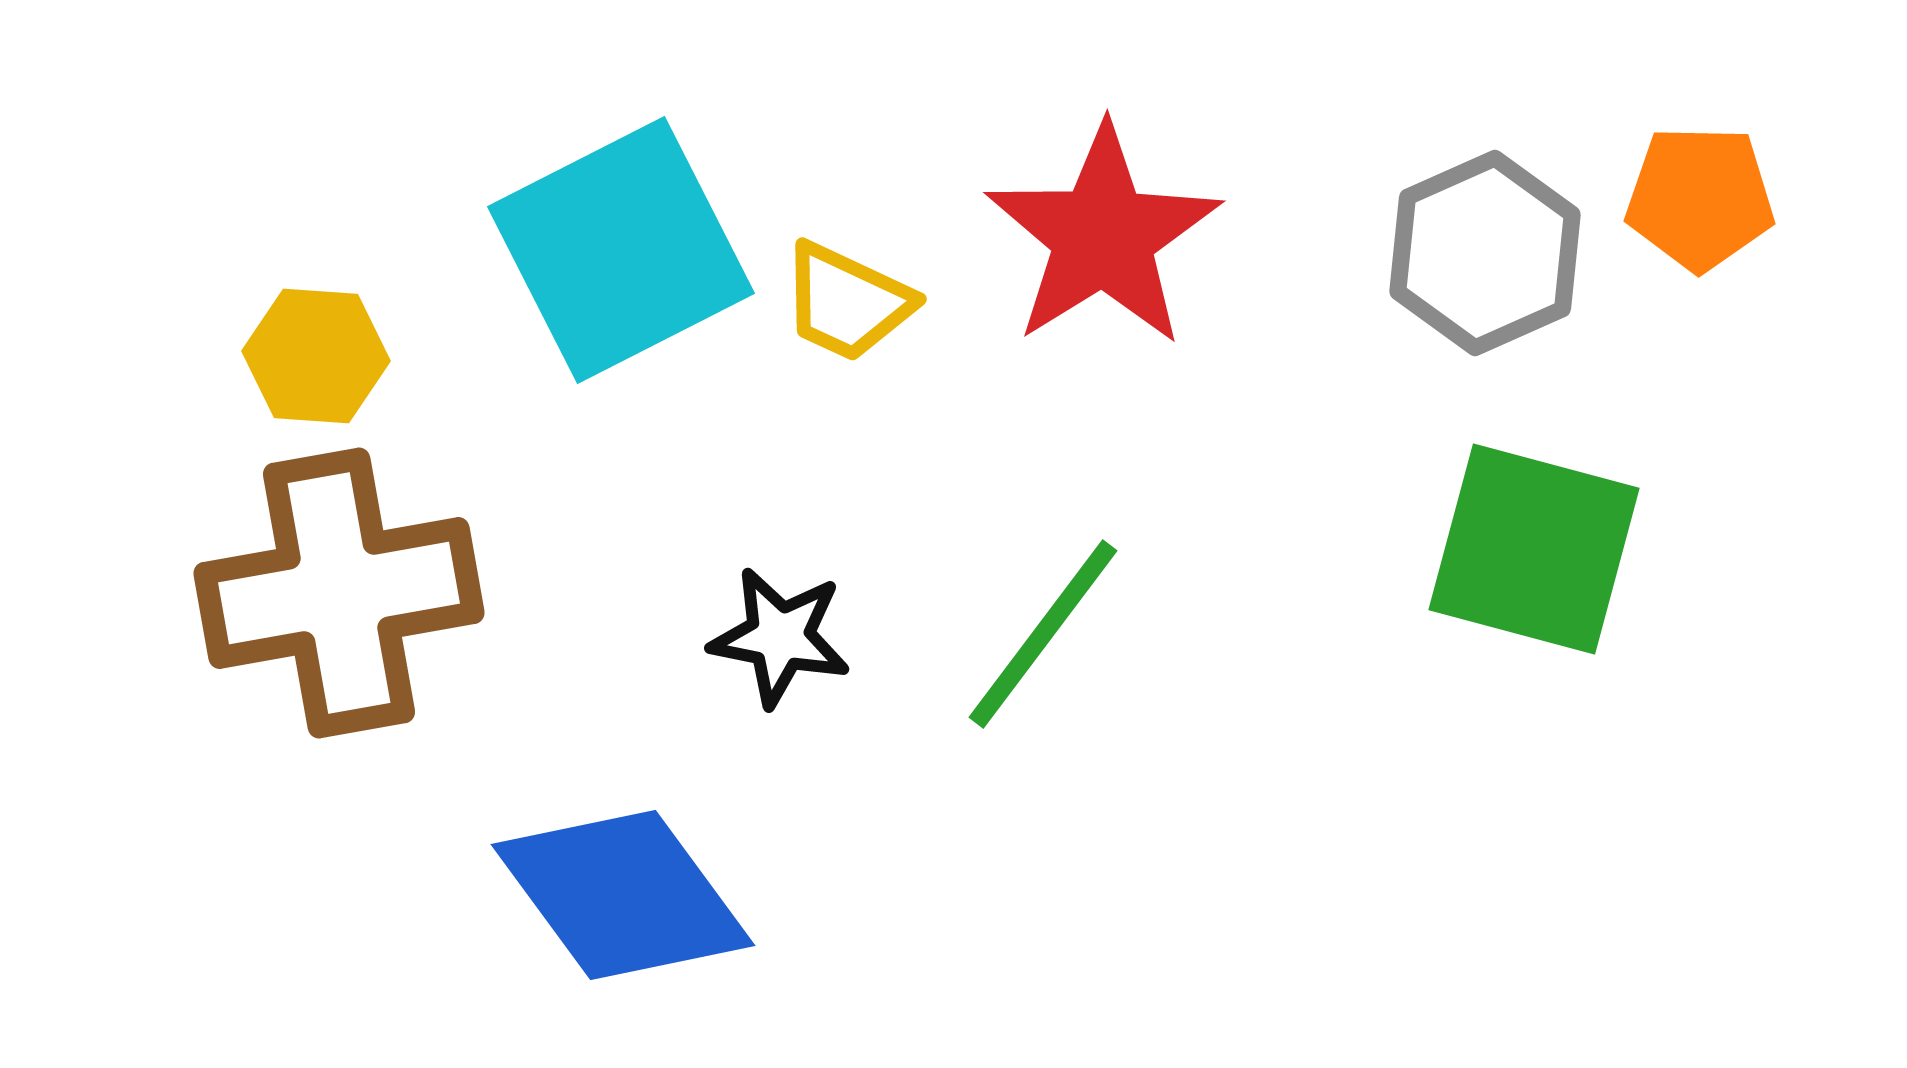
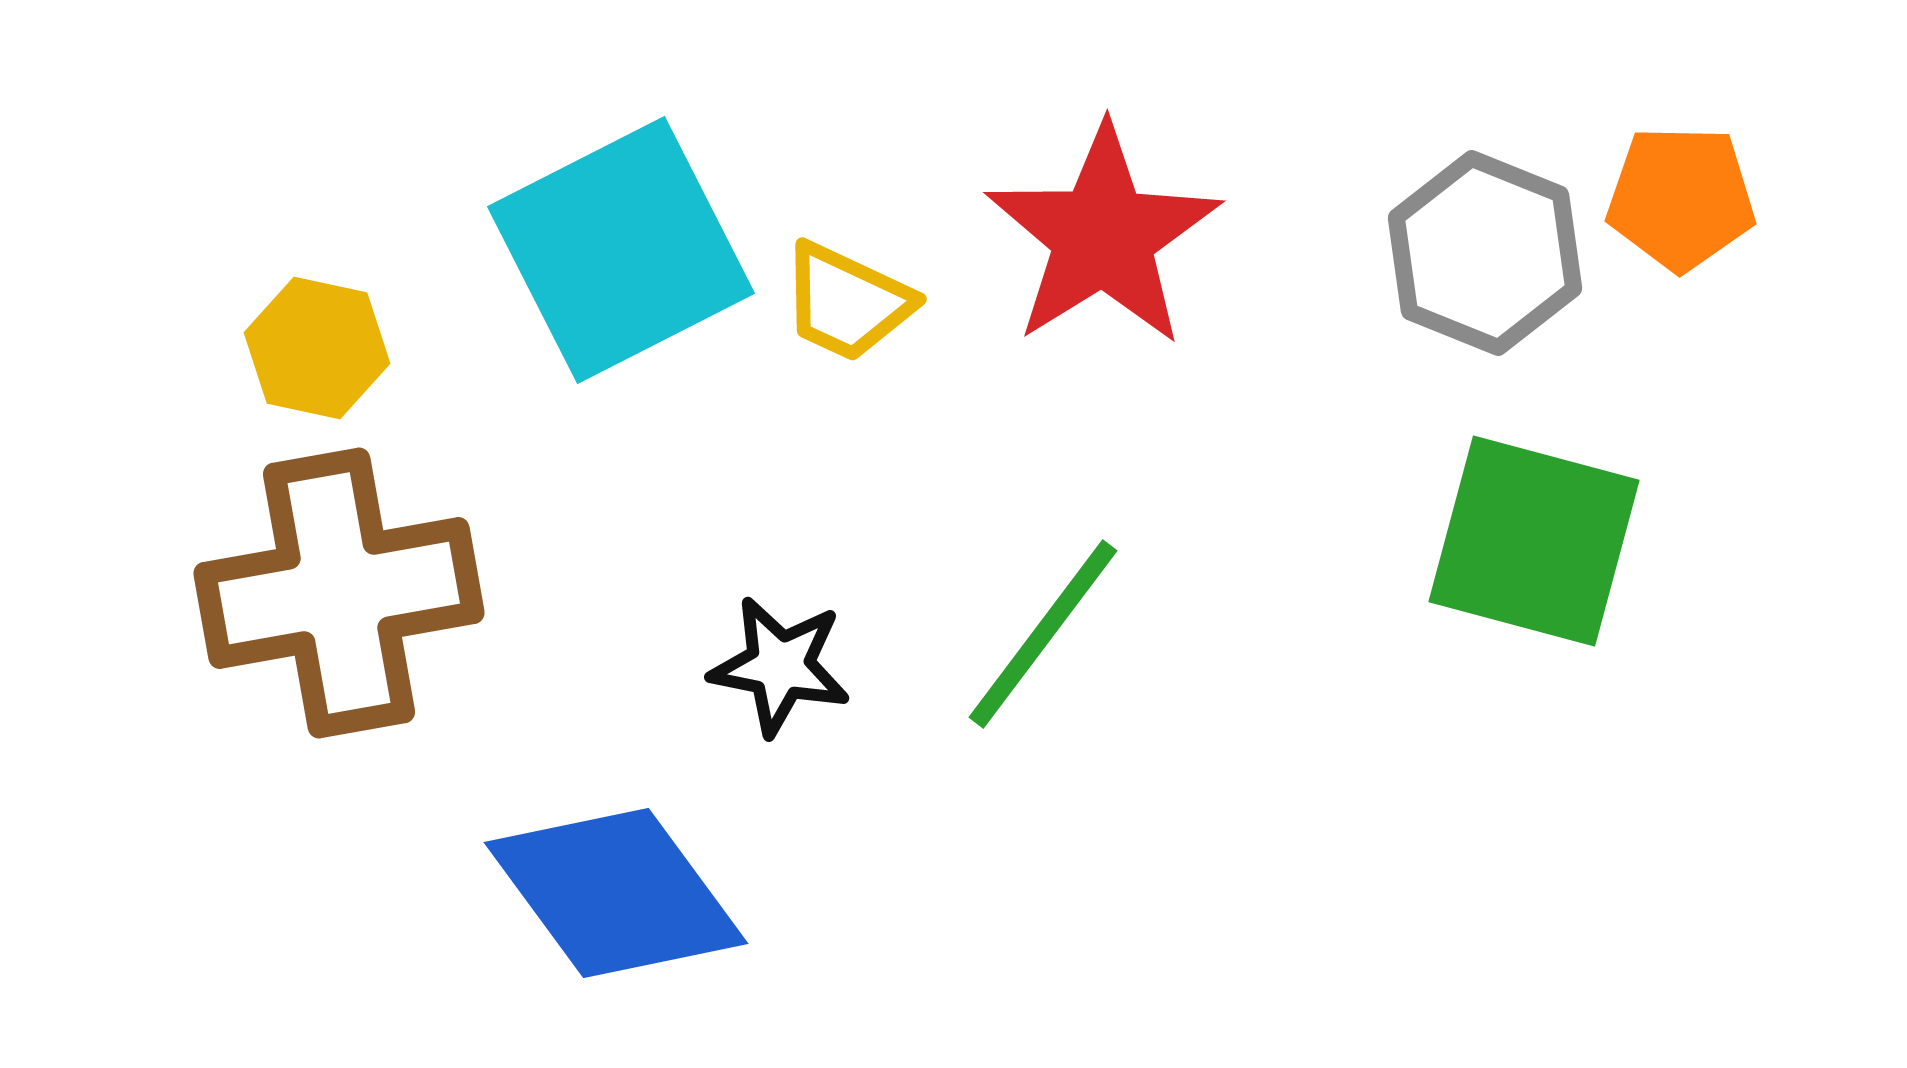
orange pentagon: moved 19 px left
gray hexagon: rotated 14 degrees counterclockwise
yellow hexagon: moved 1 px right, 8 px up; rotated 8 degrees clockwise
green square: moved 8 px up
black star: moved 29 px down
blue diamond: moved 7 px left, 2 px up
